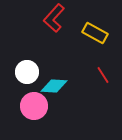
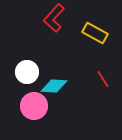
red line: moved 4 px down
